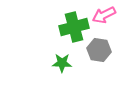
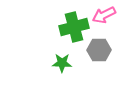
gray hexagon: rotated 10 degrees counterclockwise
